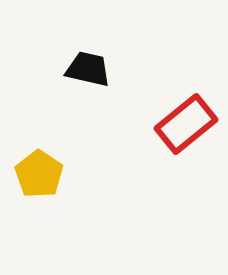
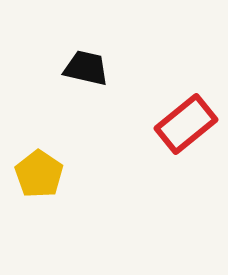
black trapezoid: moved 2 px left, 1 px up
